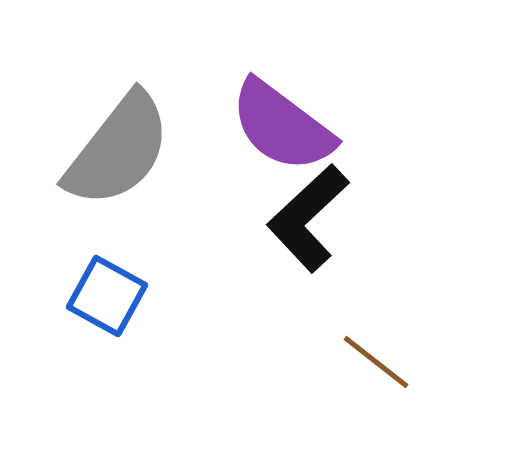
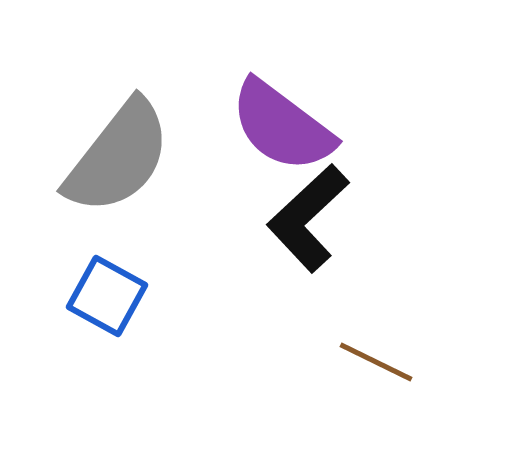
gray semicircle: moved 7 px down
brown line: rotated 12 degrees counterclockwise
